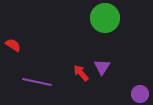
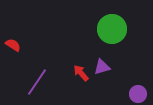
green circle: moved 7 px right, 11 px down
purple triangle: rotated 42 degrees clockwise
purple line: rotated 68 degrees counterclockwise
purple circle: moved 2 px left
